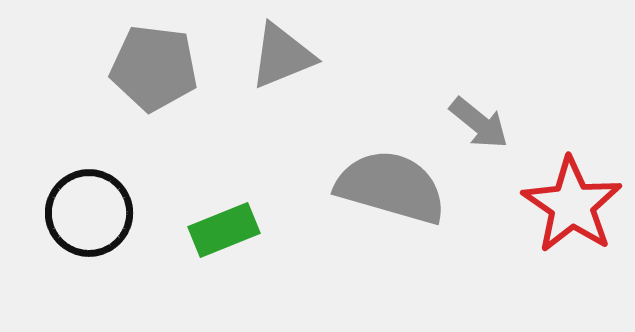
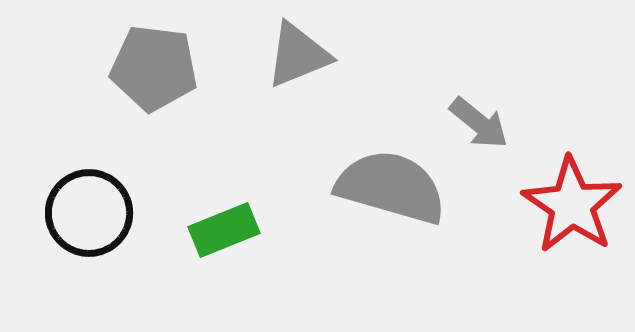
gray triangle: moved 16 px right, 1 px up
